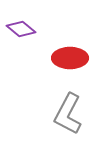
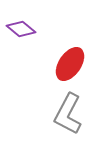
red ellipse: moved 6 px down; rotated 56 degrees counterclockwise
